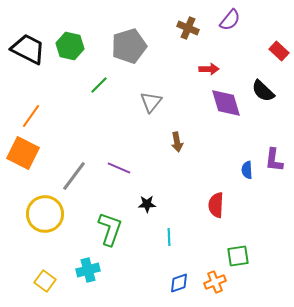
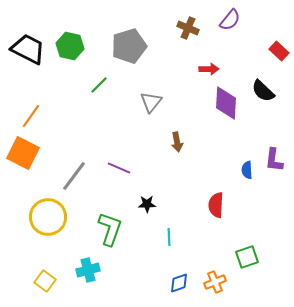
purple diamond: rotated 20 degrees clockwise
yellow circle: moved 3 px right, 3 px down
green square: moved 9 px right, 1 px down; rotated 10 degrees counterclockwise
